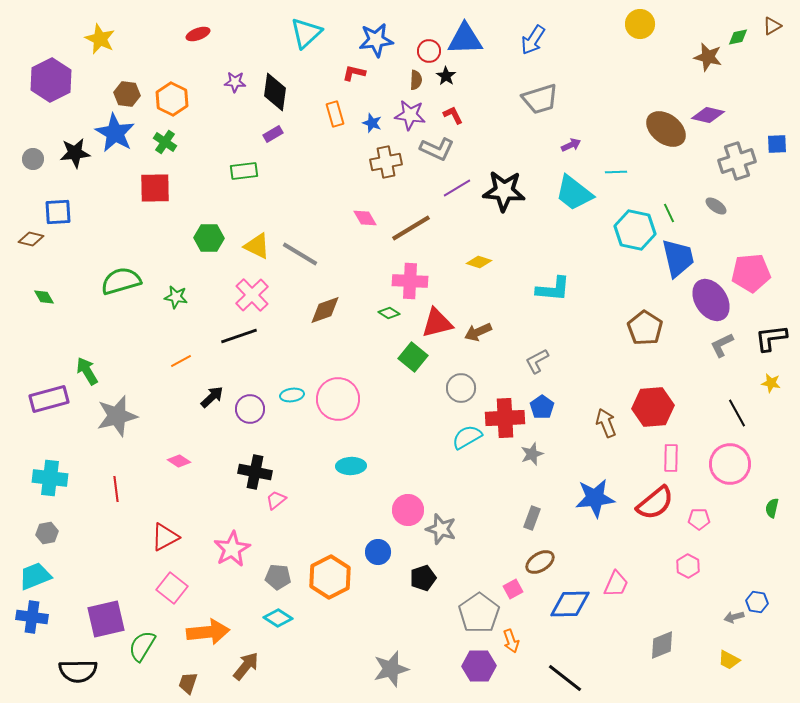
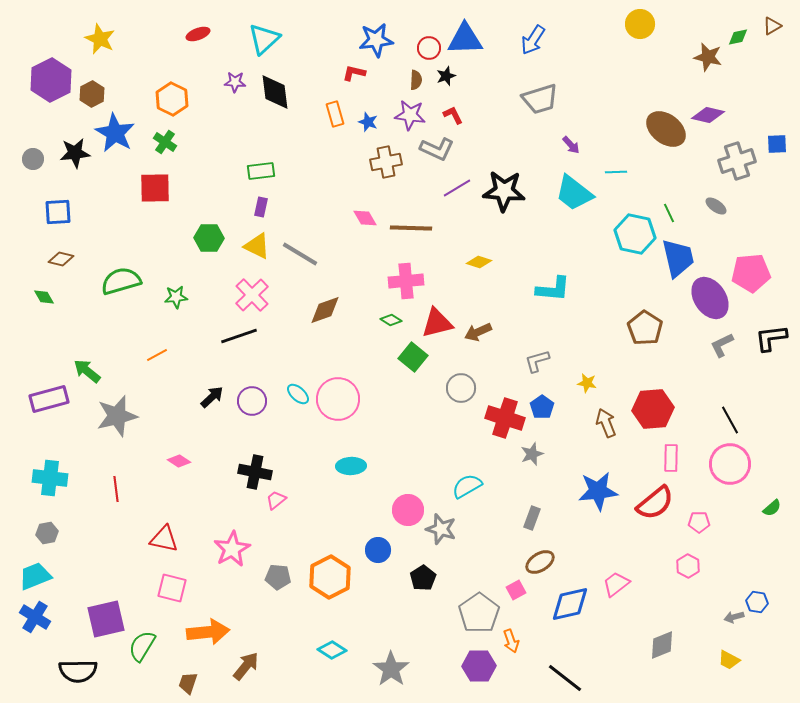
cyan triangle at (306, 33): moved 42 px left, 6 px down
red circle at (429, 51): moved 3 px up
black star at (446, 76): rotated 18 degrees clockwise
black diamond at (275, 92): rotated 15 degrees counterclockwise
brown hexagon at (127, 94): moved 35 px left; rotated 25 degrees clockwise
blue star at (372, 123): moved 4 px left, 1 px up
purple rectangle at (273, 134): moved 12 px left, 73 px down; rotated 48 degrees counterclockwise
purple arrow at (571, 145): rotated 72 degrees clockwise
green rectangle at (244, 171): moved 17 px right
brown line at (411, 228): rotated 33 degrees clockwise
cyan hexagon at (635, 230): moved 4 px down
brown diamond at (31, 239): moved 30 px right, 20 px down
pink cross at (410, 281): moved 4 px left; rotated 8 degrees counterclockwise
green star at (176, 297): rotated 15 degrees counterclockwise
purple ellipse at (711, 300): moved 1 px left, 2 px up
green diamond at (389, 313): moved 2 px right, 7 px down
orange line at (181, 361): moved 24 px left, 6 px up
gray L-shape at (537, 361): rotated 12 degrees clockwise
green arrow at (87, 371): rotated 20 degrees counterclockwise
yellow star at (771, 383): moved 184 px left
cyan ellipse at (292, 395): moved 6 px right, 1 px up; rotated 50 degrees clockwise
red hexagon at (653, 407): moved 2 px down
purple circle at (250, 409): moved 2 px right, 8 px up
black line at (737, 413): moved 7 px left, 7 px down
red cross at (505, 418): rotated 21 degrees clockwise
cyan semicircle at (467, 437): moved 49 px down
blue star at (595, 498): moved 3 px right, 7 px up
green semicircle at (772, 508): rotated 144 degrees counterclockwise
pink pentagon at (699, 519): moved 3 px down
red triangle at (165, 537): moved 1 px left, 2 px down; rotated 40 degrees clockwise
blue circle at (378, 552): moved 2 px up
black pentagon at (423, 578): rotated 15 degrees counterclockwise
pink trapezoid at (616, 584): rotated 152 degrees counterclockwise
pink square at (172, 588): rotated 24 degrees counterclockwise
pink square at (513, 589): moved 3 px right, 1 px down
blue diamond at (570, 604): rotated 12 degrees counterclockwise
blue cross at (32, 617): moved 3 px right; rotated 24 degrees clockwise
cyan diamond at (278, 618): moved 54 px right, 32 px down
gray star at (391, 669): rotated 21 degrees counterclockwise
